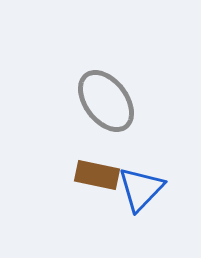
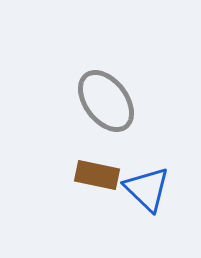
blue triangle: moved 6 px right; rotated 30 degrees counterclockwise
